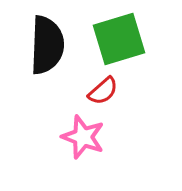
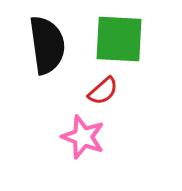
green square: rotated 20 degrees clockwise
black semicircle: rotated 10 degrees counterclockwise
